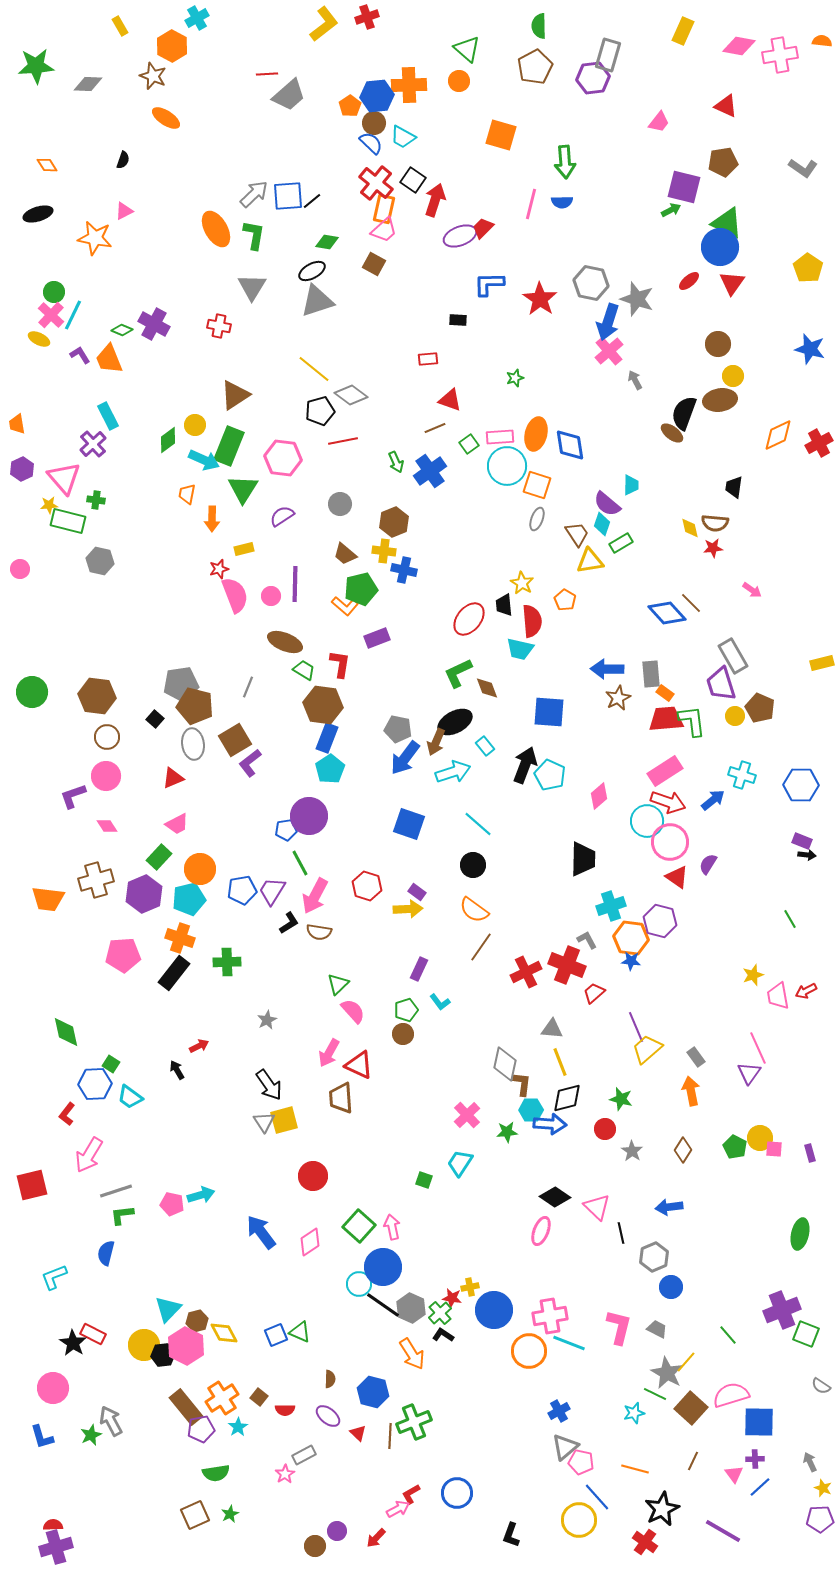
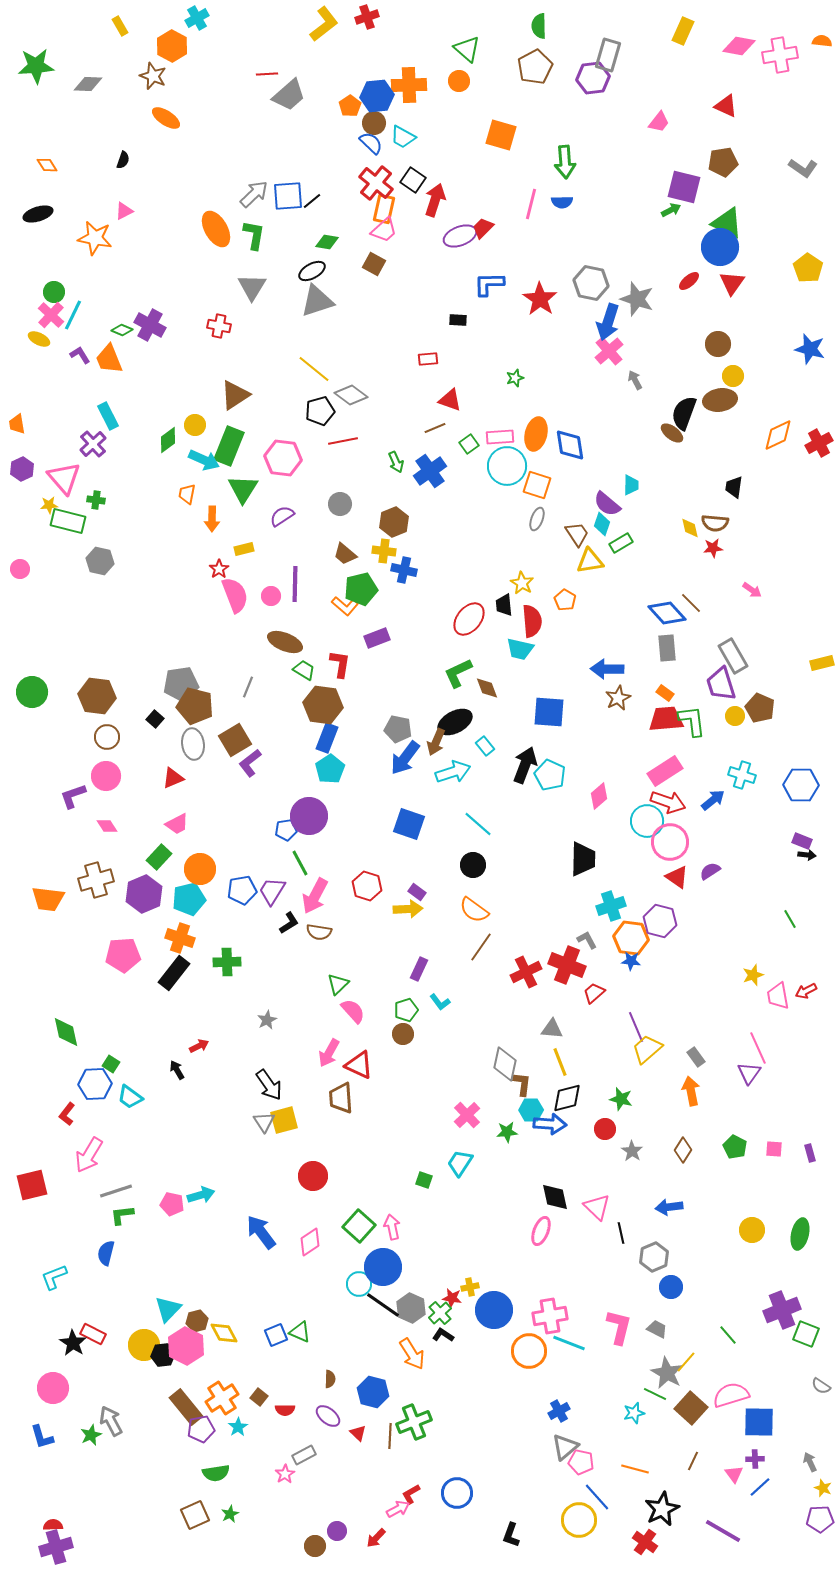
purple cross at (154, 324): moved 4 px left, 1 px down
red star at (219, 569): rotated 18 degrees counterclockwise
gray rectangle at (651, 674): moved 16 px right, 26 px up
purple semicircle at (708, 864): moved 2 px right, 7 px down; rotated 25 degrees clockwise
yellow circle at (760, 1138): moved 8 px left, 92 px down
black diamond at (555, 1197): rotated 44 degrees clockwise
